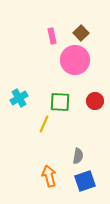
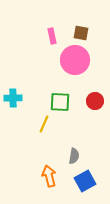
brown square: rotated 35 degrees counterclockwise
cyan cross: moved 6 px left; rotated 30 degrees clockwise
gray semicircle: moved 4 px left
blue square: rotated 10 degrees counterclockwise
